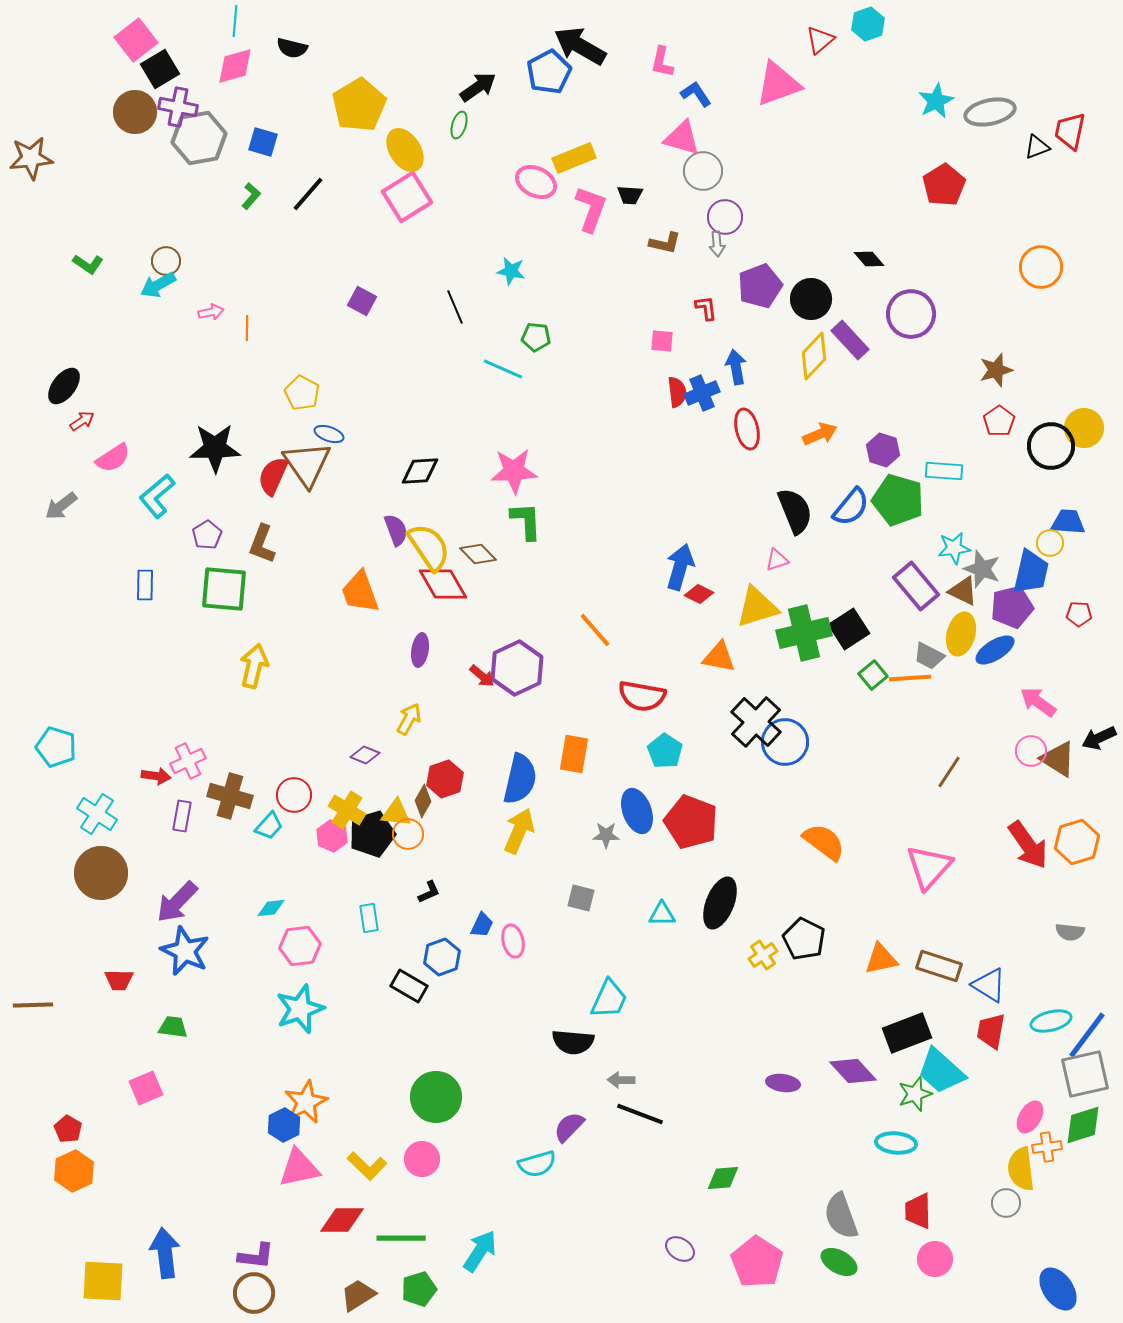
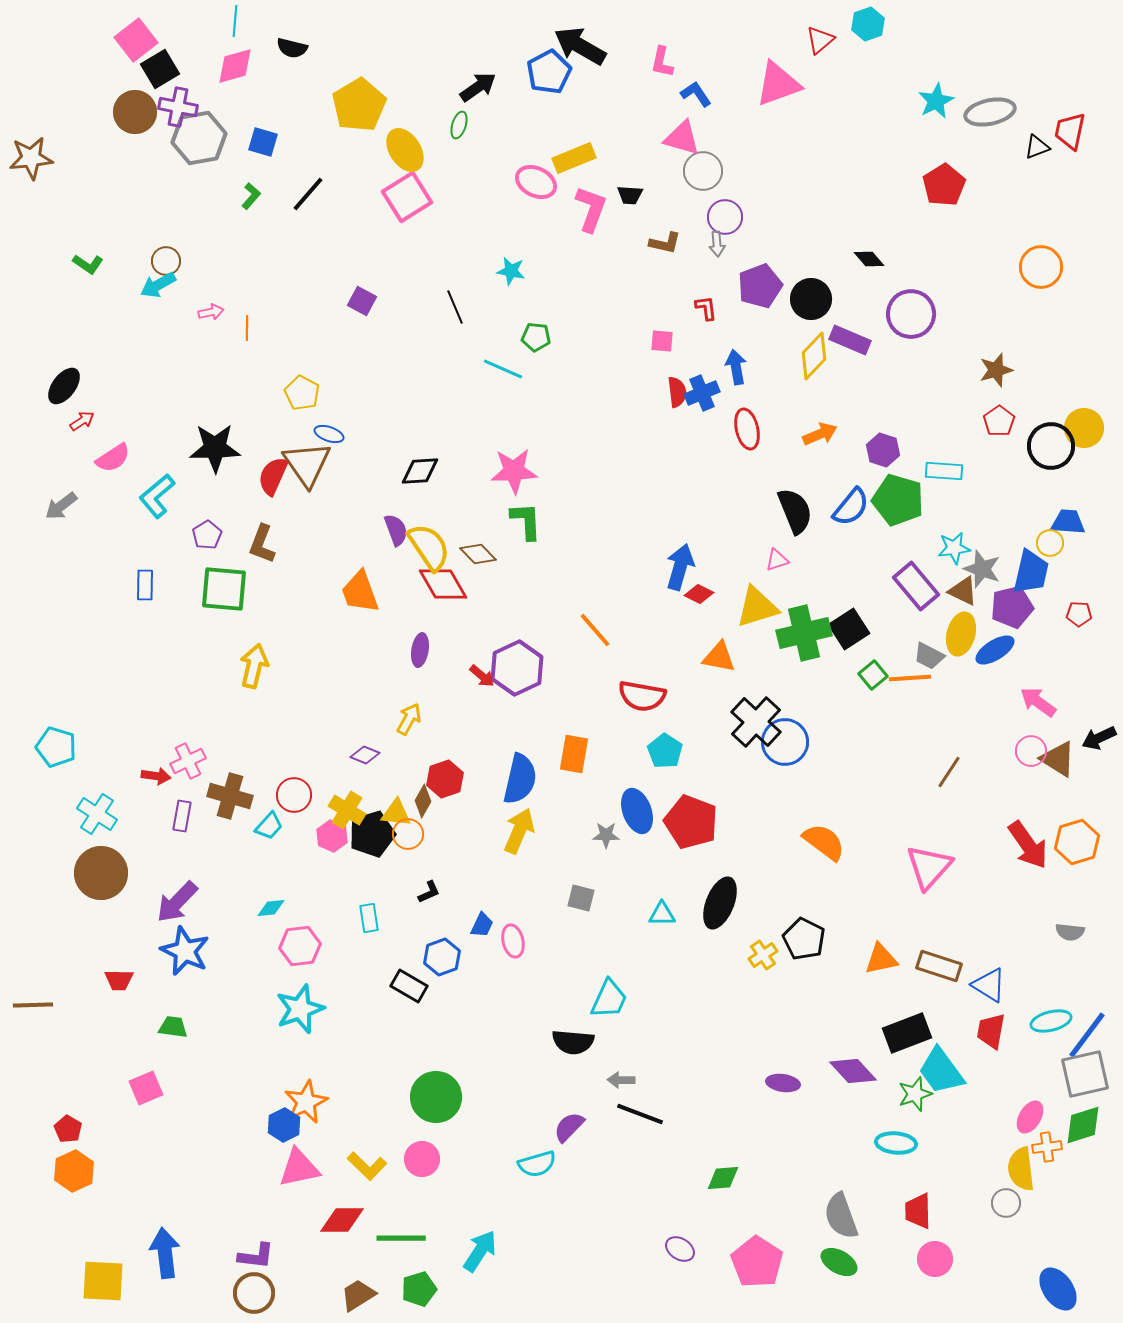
purple rectangle at (850, 340): rotated 24 degrees counterclockwise
cyan trapezoid at (941, 1071): rotated 12 degrees clockwise
